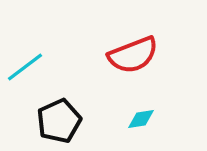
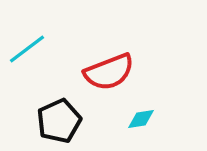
red semicircle: moved 24 px left, 17 px down
cyan line: moved 2 px right, 18 px up
